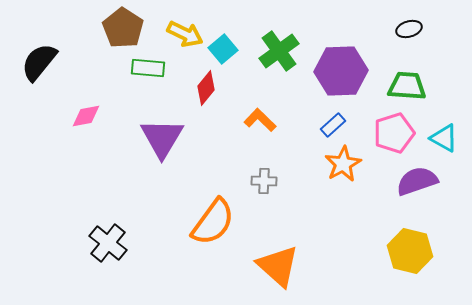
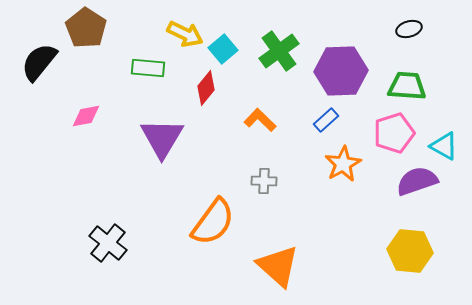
brown pentagon: moved 37 px left
blue rectangle: moved 7 px left, 5 px up
cyan triangle: moved 8 px down
yellow hexagon: rotated 9 degrees counterclockwise
